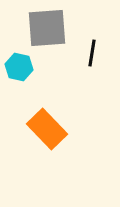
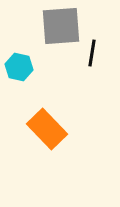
gray square: moved 14 px right, 2 px up
